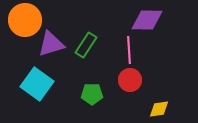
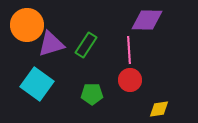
orange circle: moved 2 px right, 5 px down
